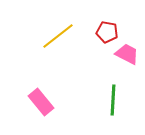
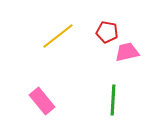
pink trapezoid: moved 2 px up; rotated 40 degrees counterclockwise
pink rectangle: moved 1 px right, 1 px up
